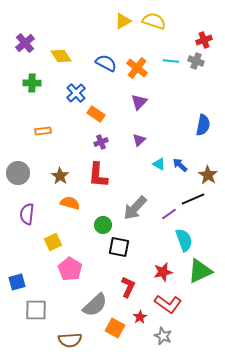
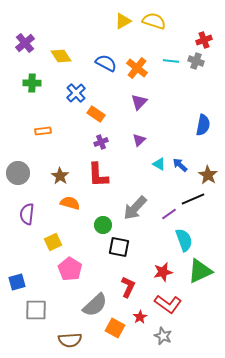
red L-shape at (98, 175): rotated 8 degrees counterclockwise
